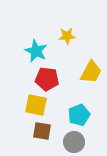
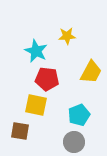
brown square: moved 22 px left
